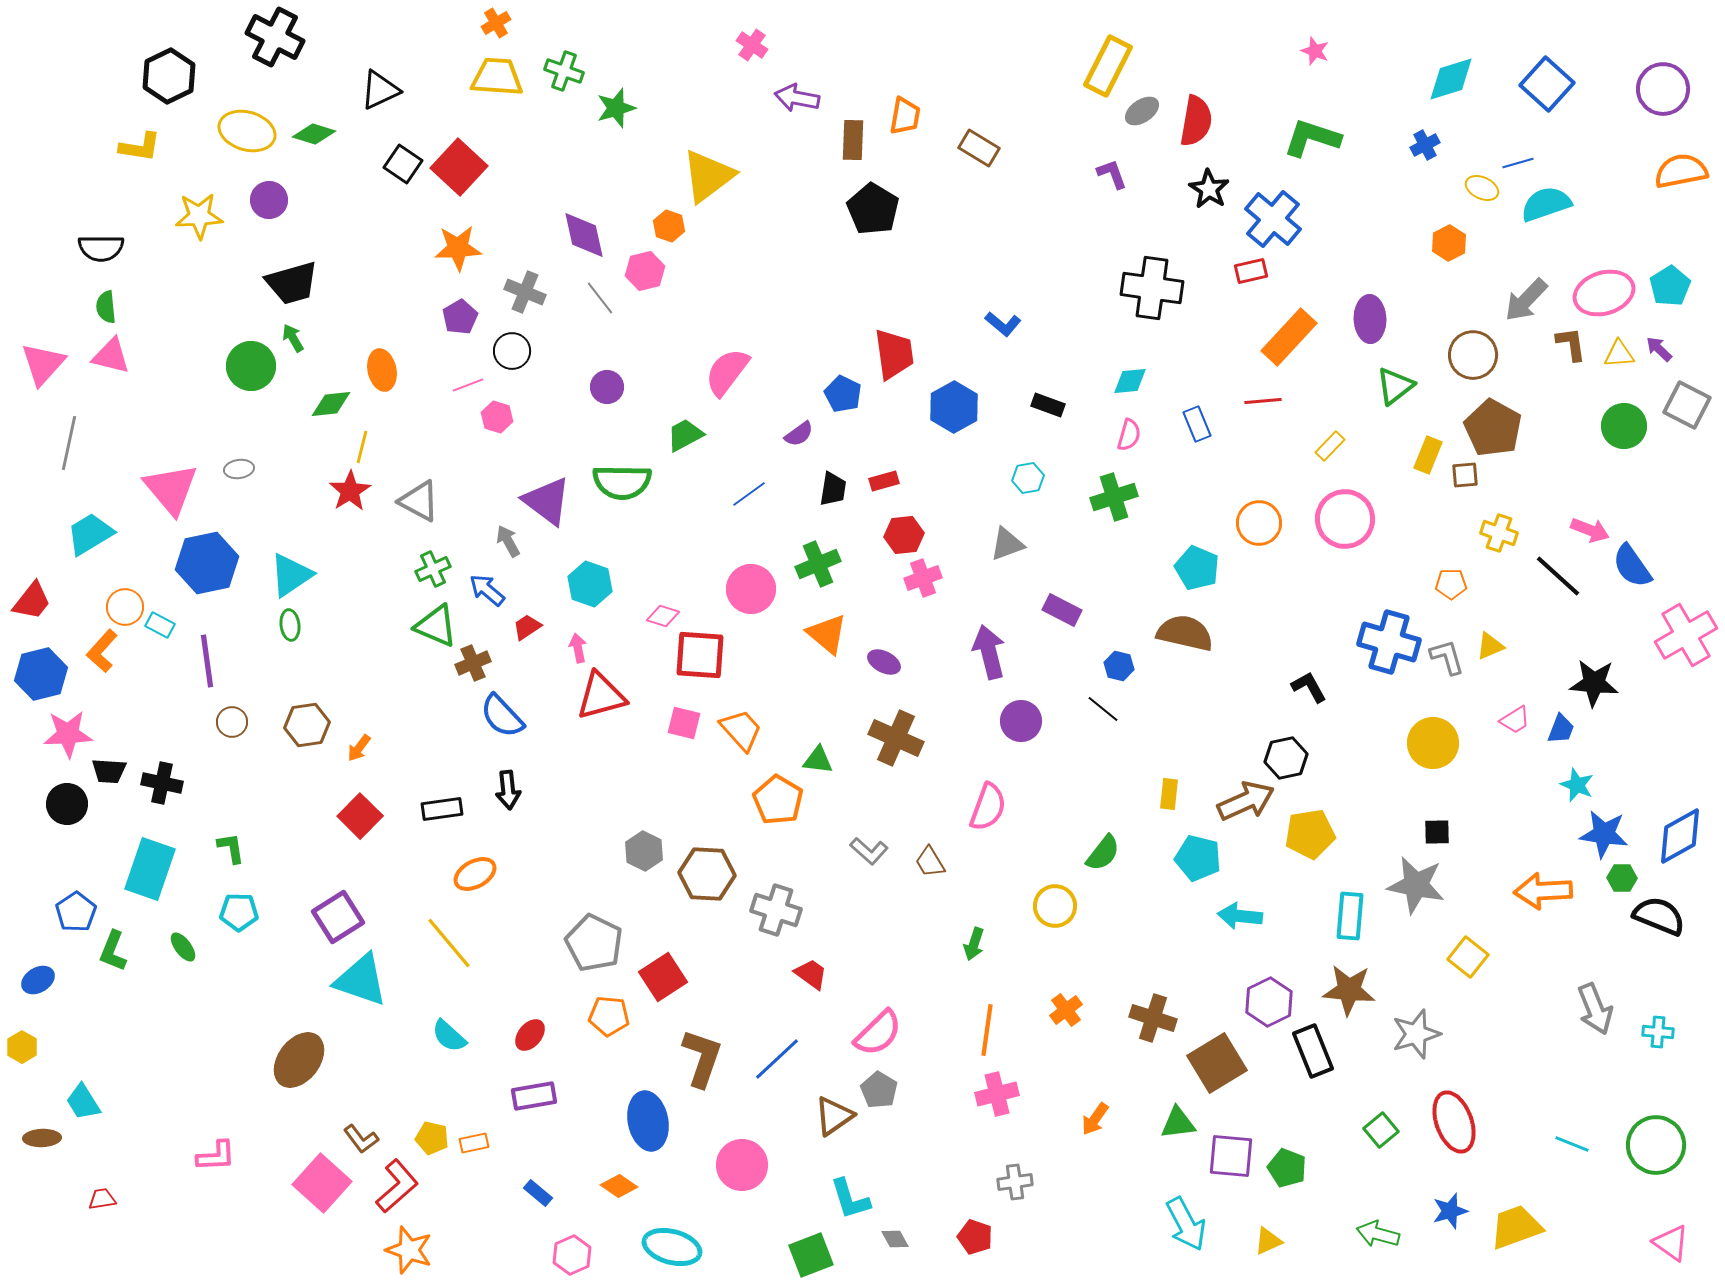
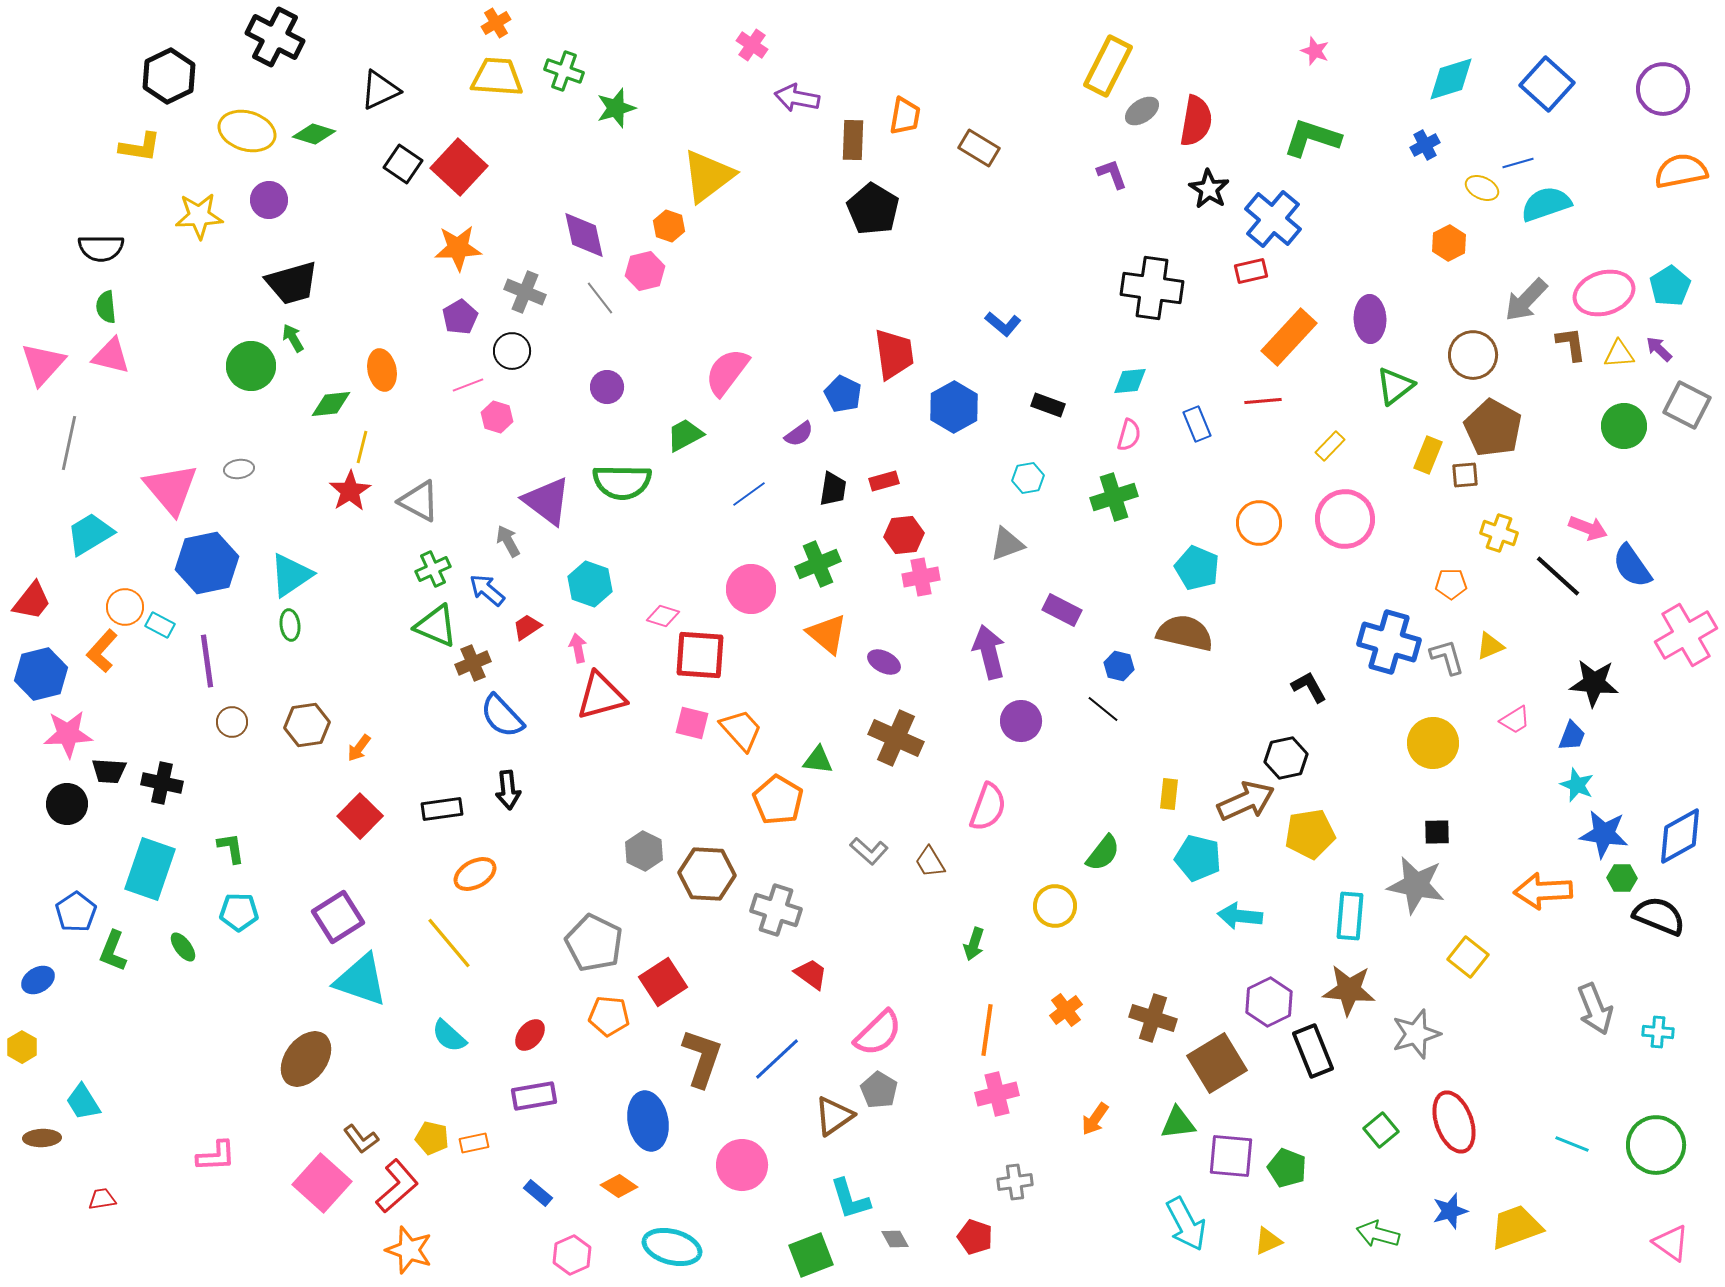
pink arrow at (1590, 530): moved 2 px left, 2 px up
pink cross at (923, 578): moved 2 px left, 1 px up; rotated 9 degrees clockwise
pink square at (684, 723): moved 8 px right
blue trapezoid at (1561, 729): moved 11 px right, 7 px down
red square at (663, 977): moved 5 px down
brown ellipse at (299, 1060): moved 7 px right, 1 px up
